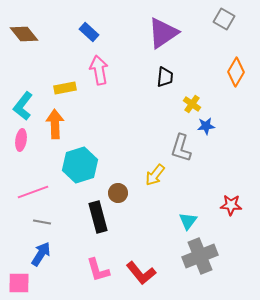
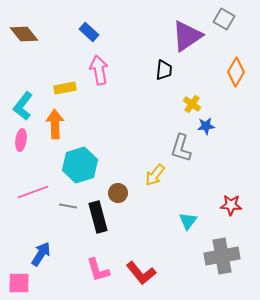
purple triangle: moved 24 px right, 3 px down
black trapezoid: moved 1 px left, 7 px up
gray line: moved 26 px right, 16 px up
gray cross: moved 22 px right; rotated 12 degrees clockwise
